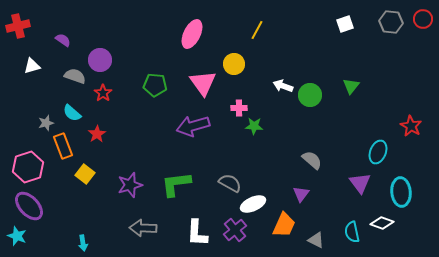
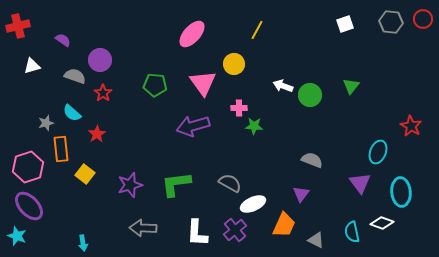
pink ellipse at (192, 34): rotated 16 degrees clockwise
orange rectangle at (63, 146): moved 2 px left, 3 px down; rotated 15 degrees clockwise
gray semicircle at (312, 160): rotated 20 degrees counterclockwise
